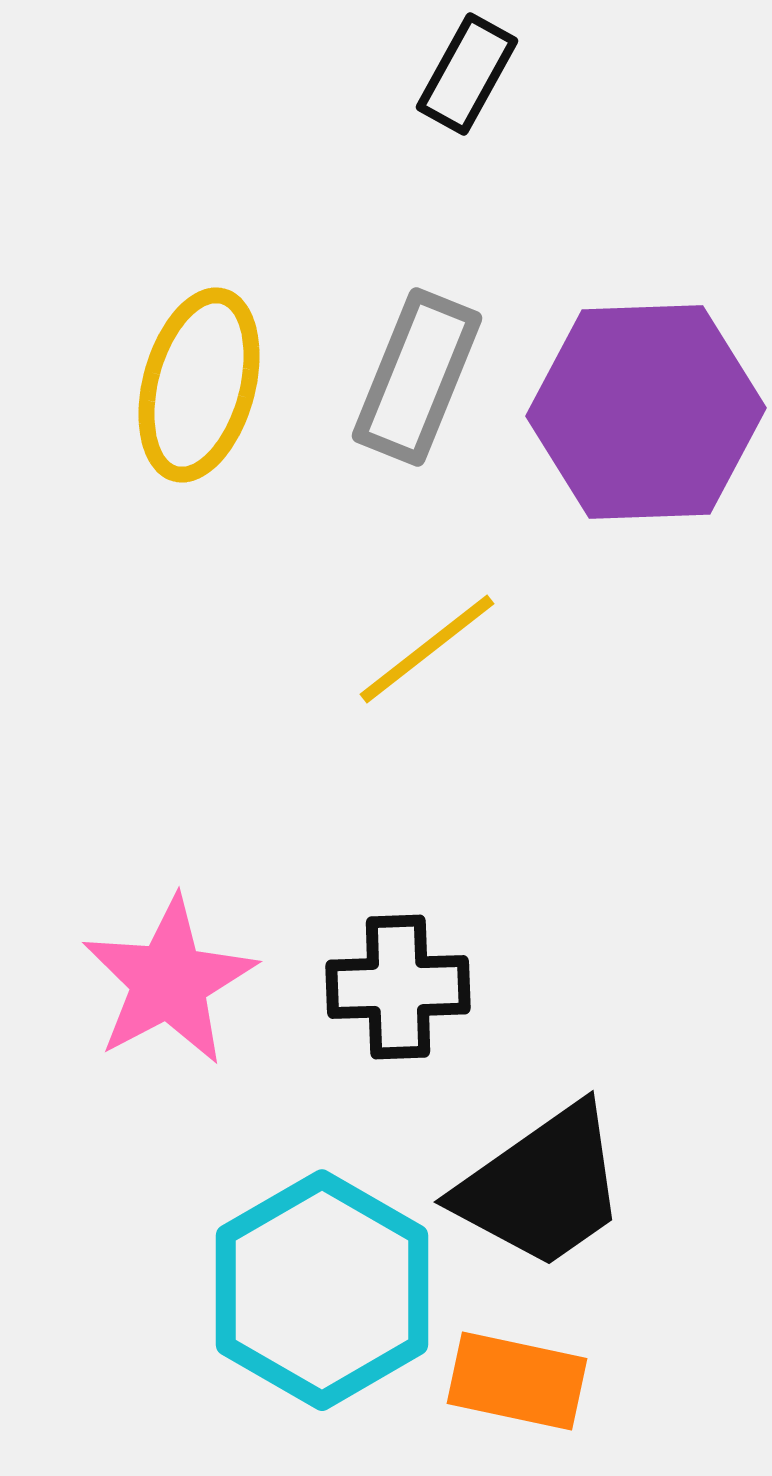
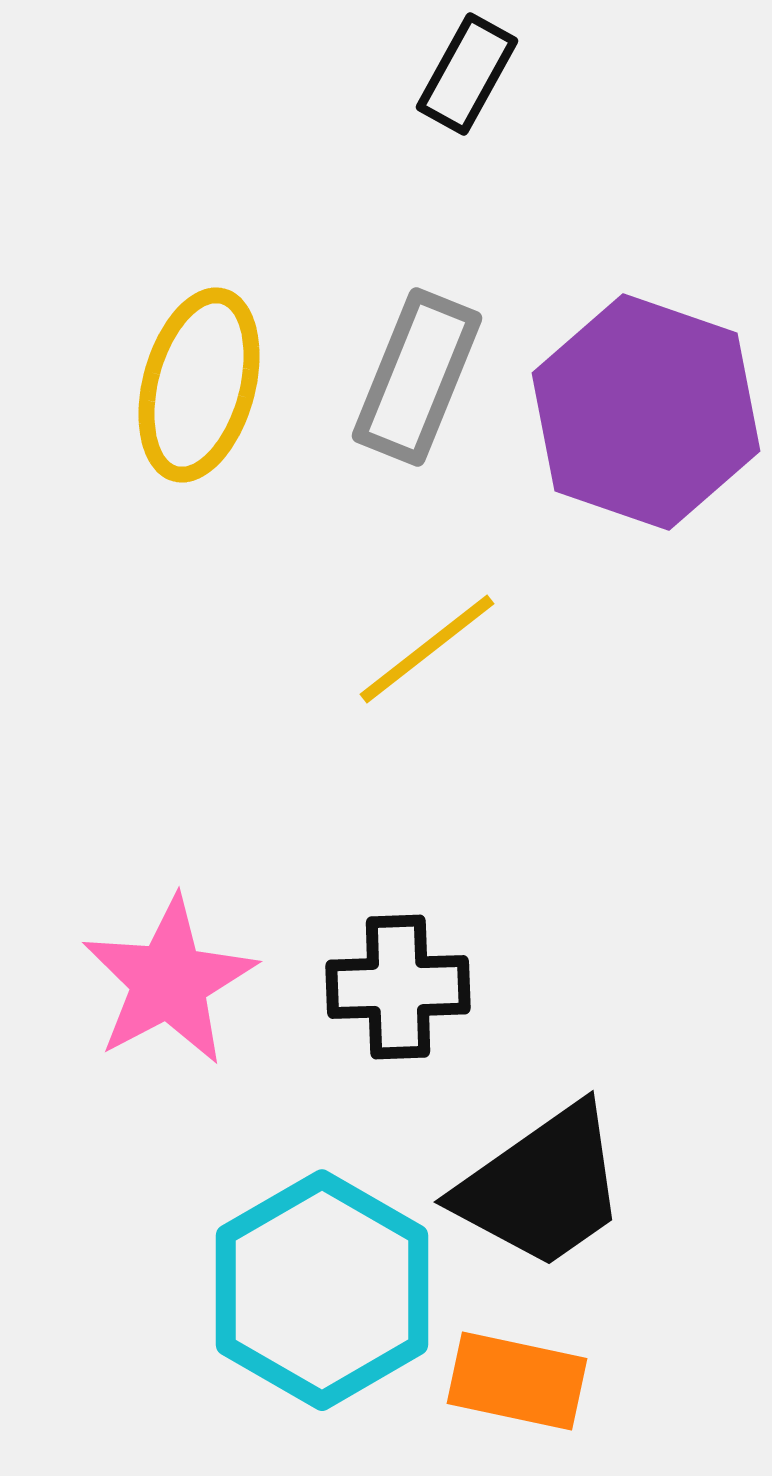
purple hexagon: rotated 21 degrees clockwise
